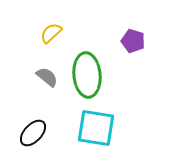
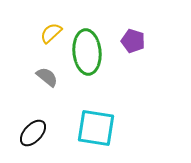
green ellipse: moved 23 px up
